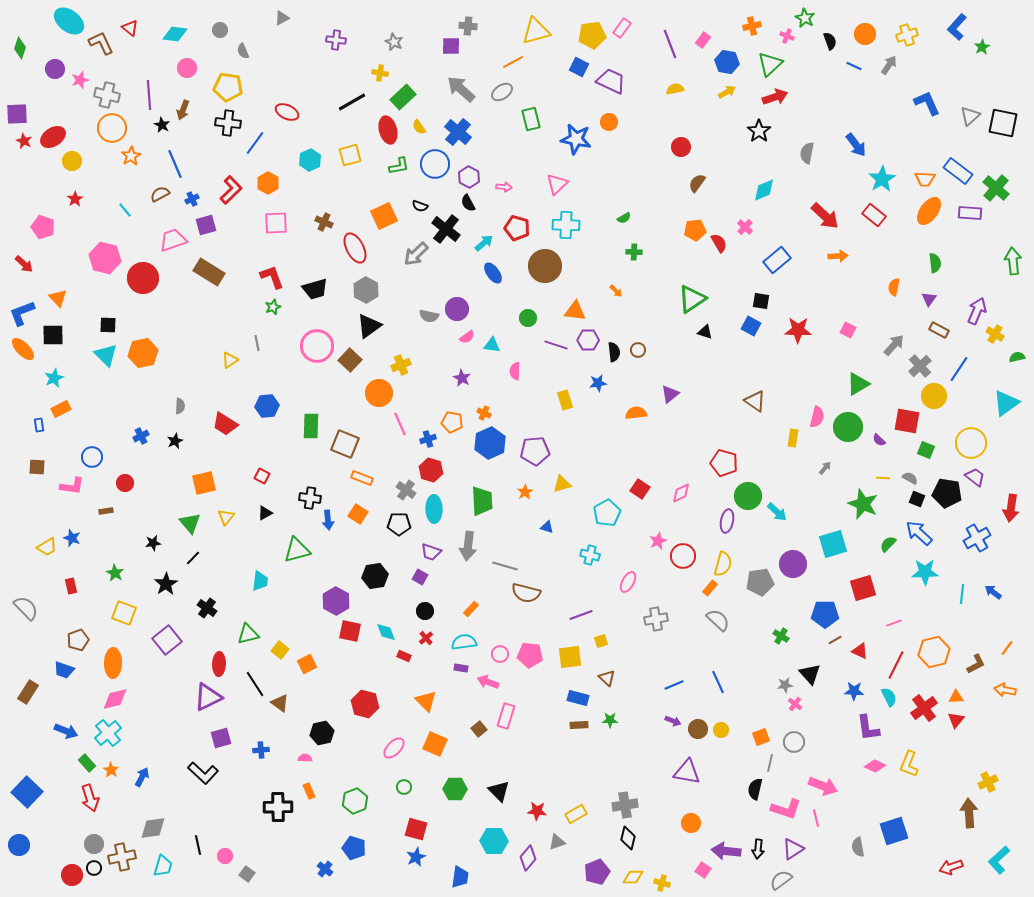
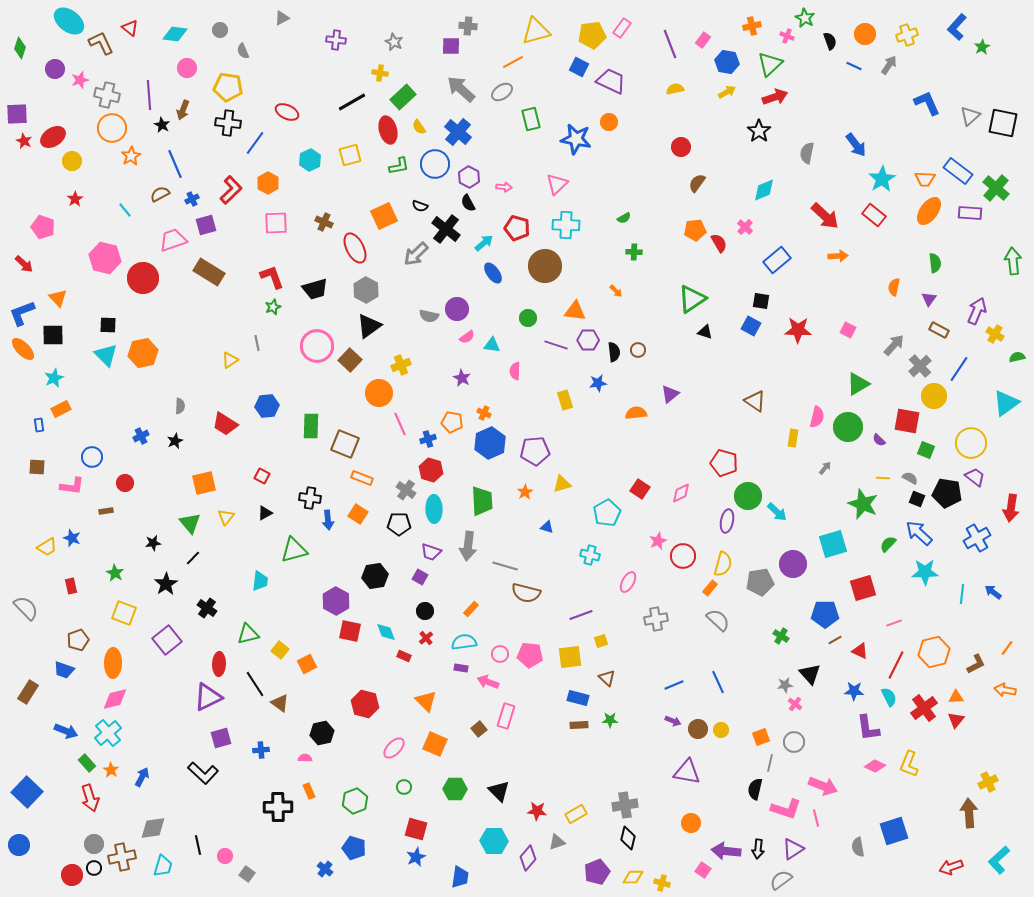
green triangle at (297, 550): moved 3 px left
